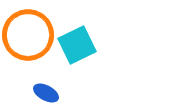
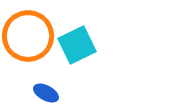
orange circle: moved 1 px down
